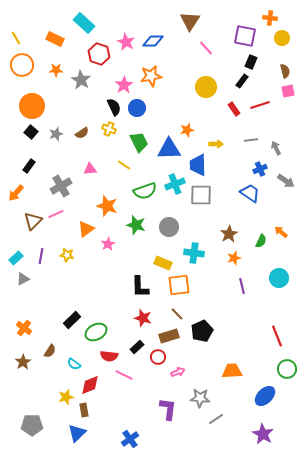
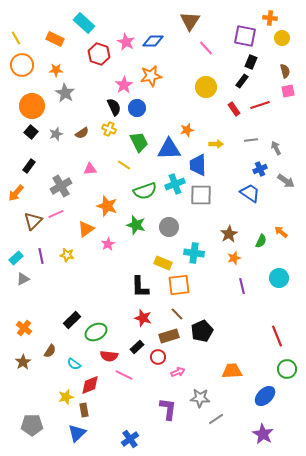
gray star at (81, 80): moved 16 px left, 13 px down
purple line at (41, 256): rotated 21 degrees counterclockwise
